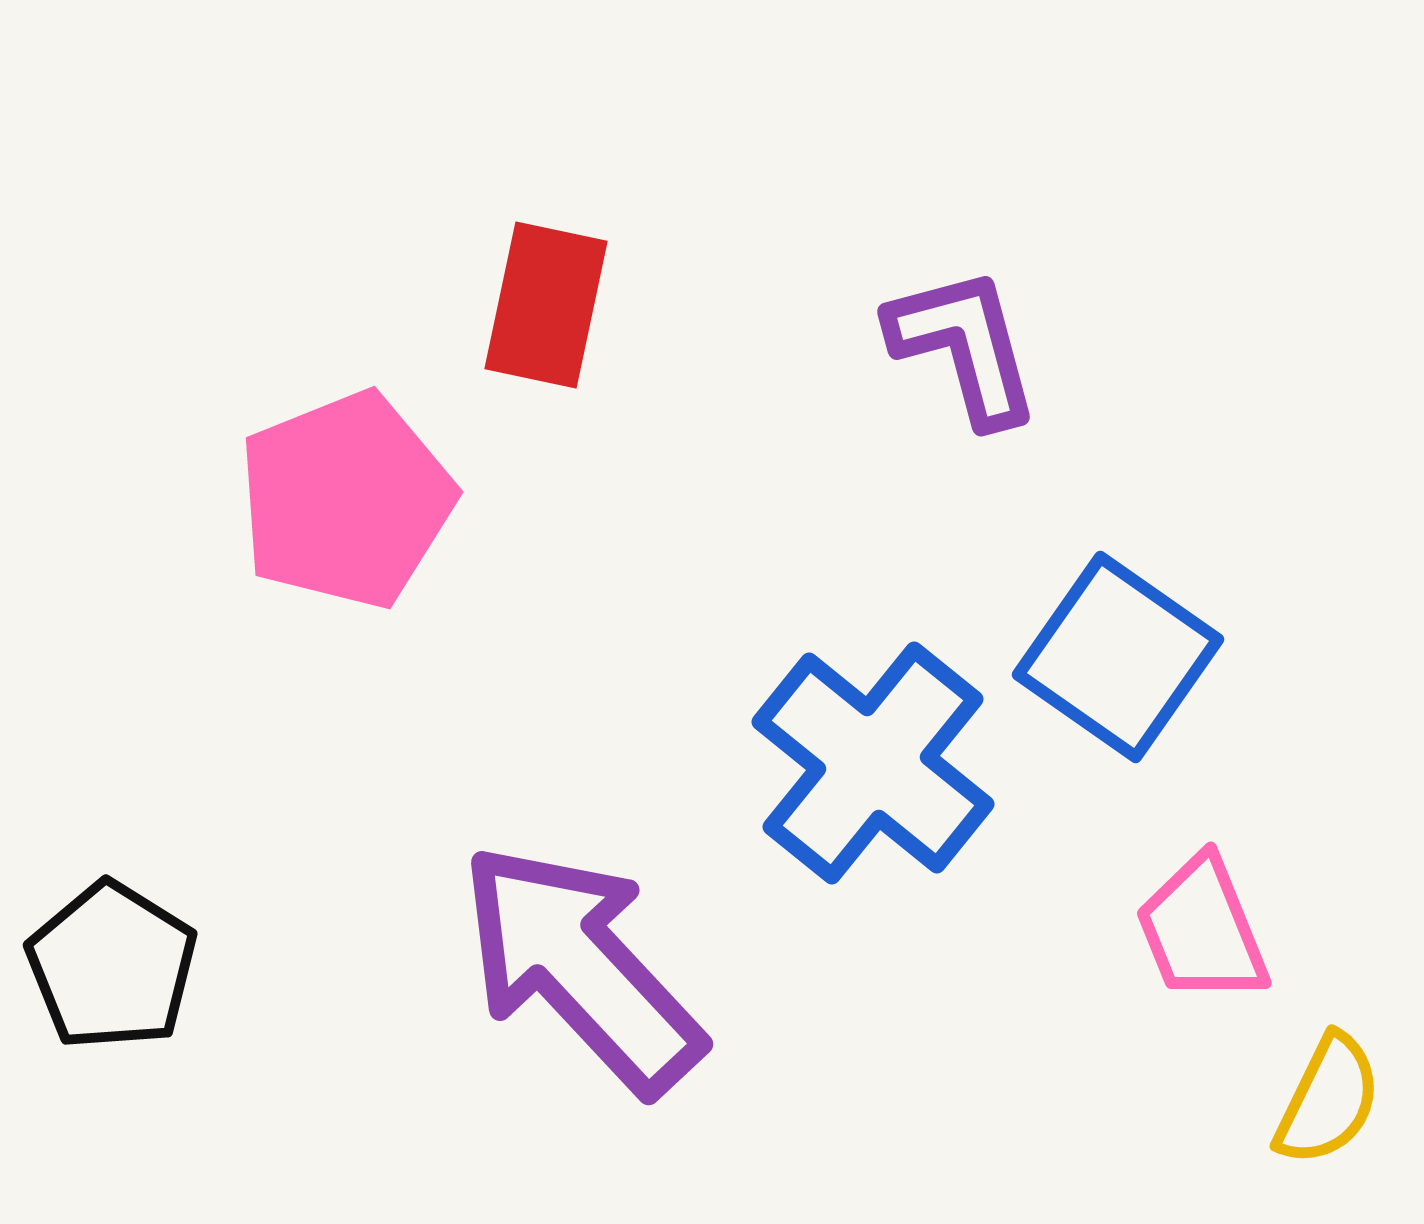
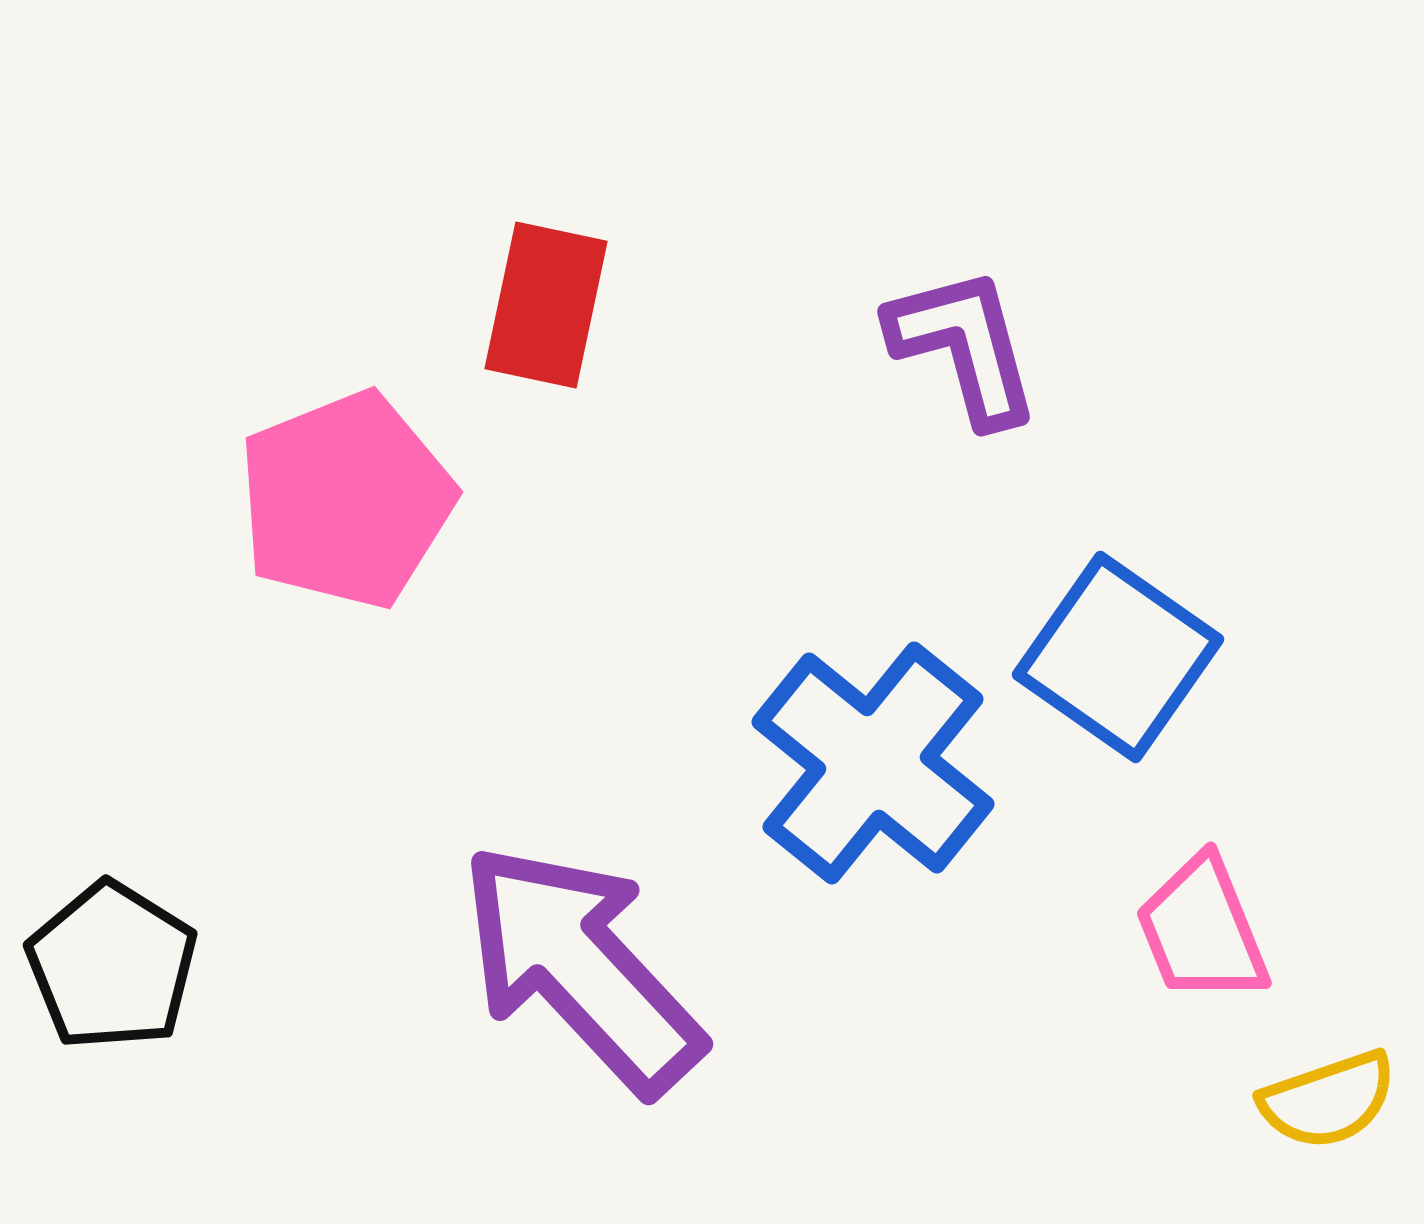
yellow semicircle: rotated 45 degrees clockwise
